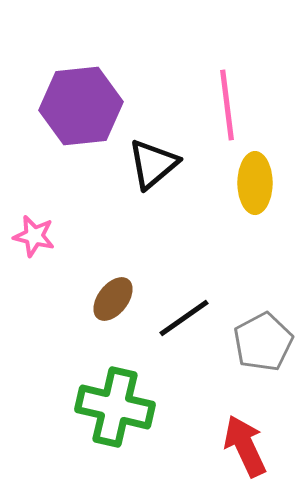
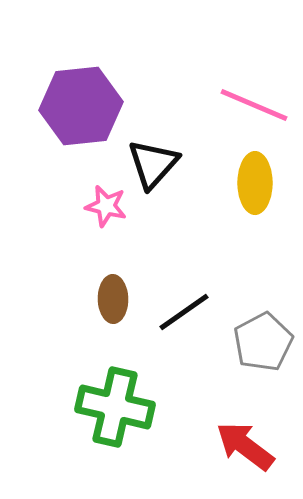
pink line: moved 27 px right; rotated 60 degrees counterclockwise
black triangle: rotated 8 degrees counterclockwise
pink star: moved 72 px right, 30 px up
brown ellipse: rotated 39 degrees counterclockwise
black line: moved 6 px up
red arrow: rotated 28 degrees counterclockwise
